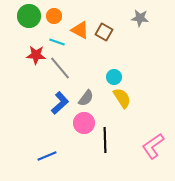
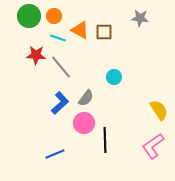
brown square: rotated 30 degrees counterclockwise
cyan line: moved 1 px right, 4 px up
gray line: moved 1 px right, 1 px up
yellow semicircle: moved 37 px right, 12 px down
blue line: moved 8 px right, 2 px up
